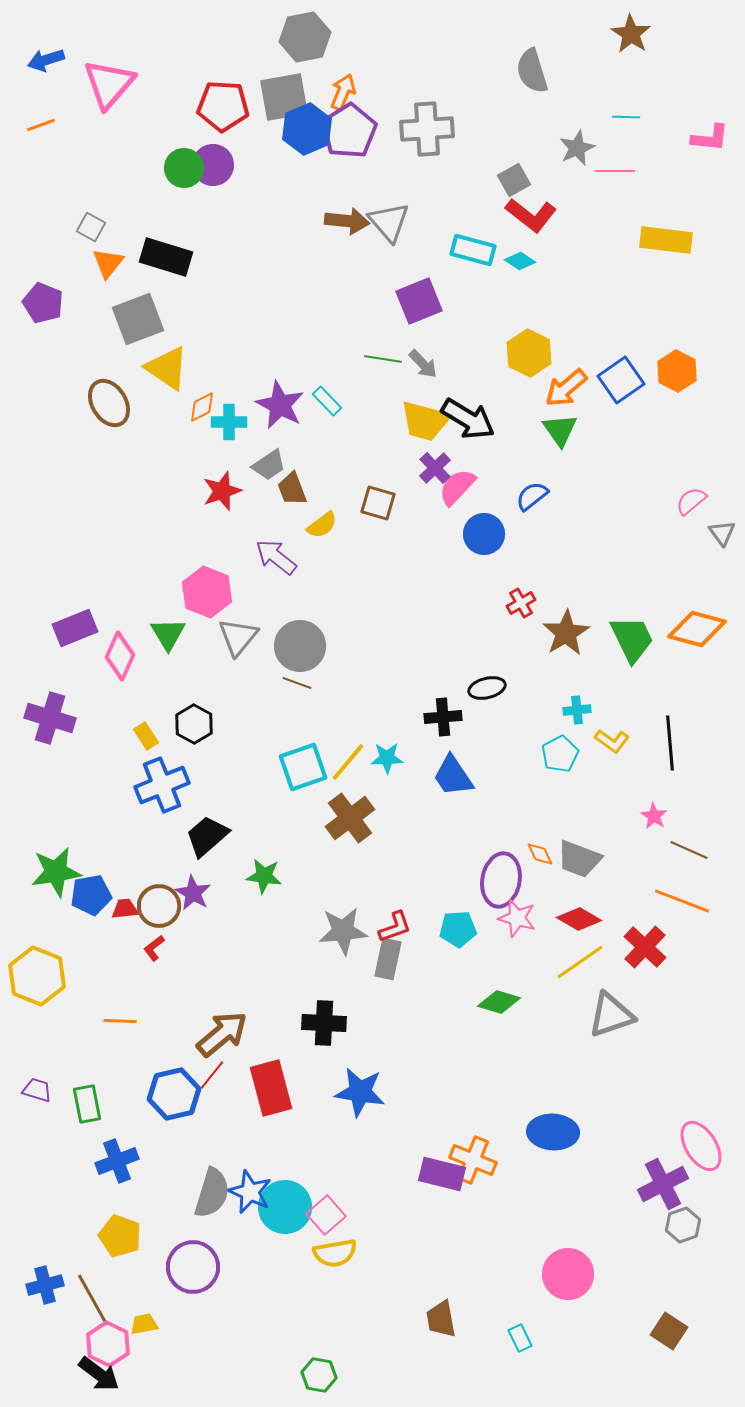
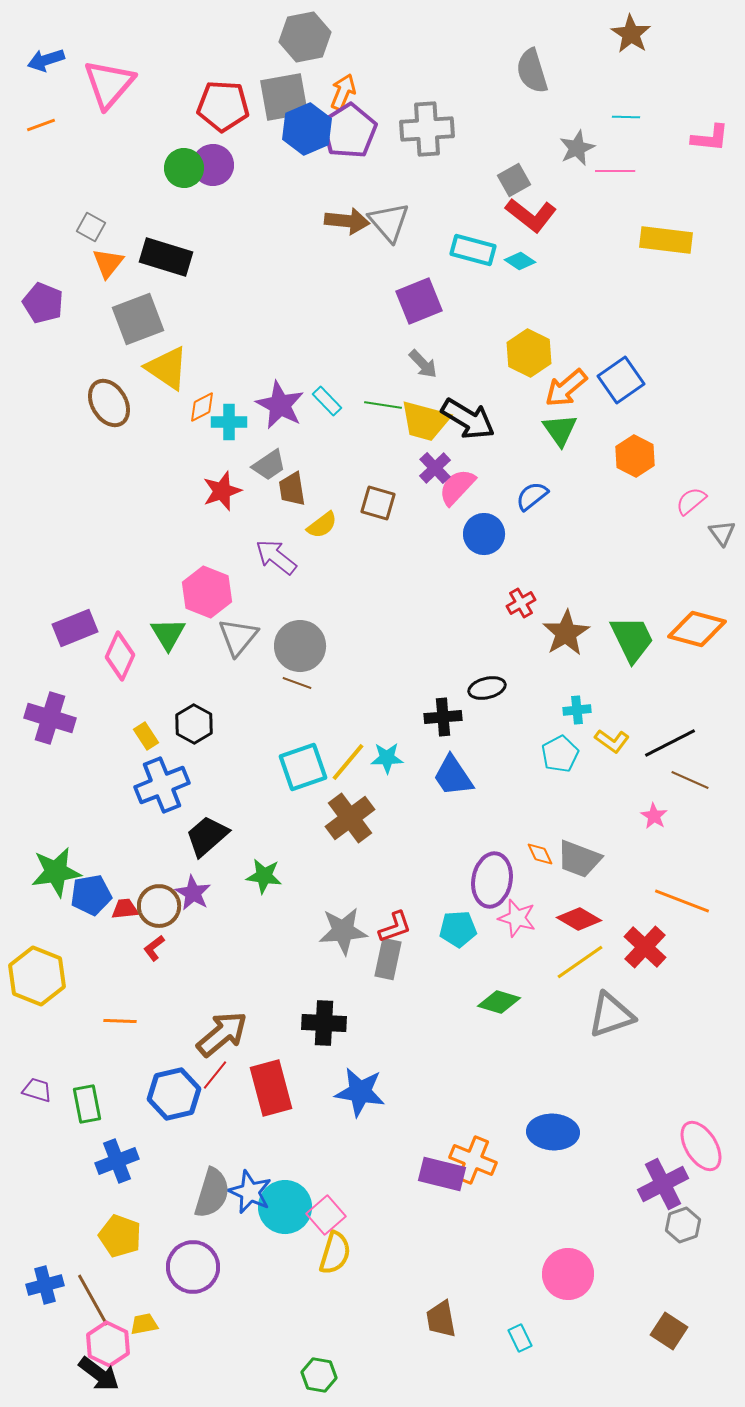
green line at (383, 359): moved 46 px down
orange hexagon at (677, 371): moved 42 px left, 85 px down
brown trapezoid at (292, 489): rotated 12 degrees clockwise
black line at (670, 743): rotated 68 degrees clockwise
brown line at (689, 850): moved 1 px right, 70 px up
purple ellipse at (501, 880): moved 9 px left
red line at (212, 1075): moved 3 px right
yellow semicircle at (335, 1253): rotated 63 degrees counterclockwise
